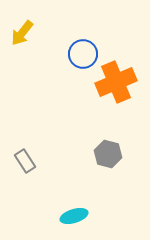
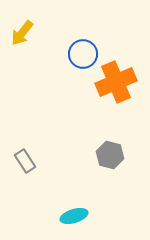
gray hexagon: moved 2 px right, 1 px down
